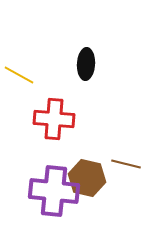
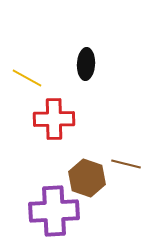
yellow line: moved 8 px right, 3 px down
red cross: rotated 6 degrees counterclockwise
brown hexagon: rotated 6 degrees clockwise
purple cross: moved 20 px down; rotated 9 degrees counterclockwise
